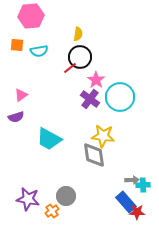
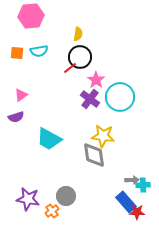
orange square: moved 8 px down
